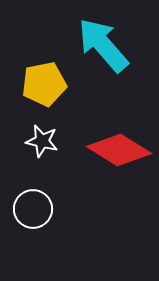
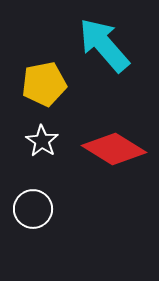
cyan arrow: moved 1 px right
white star: rotated 20 degrees clockwise
red diamond: moved 5 px left, 1 px up
